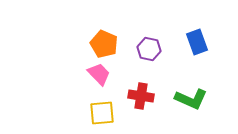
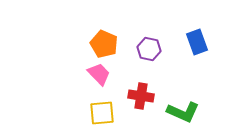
green L-shape: moved 8 px left, 13 px down
